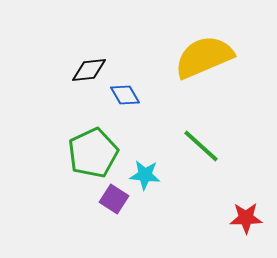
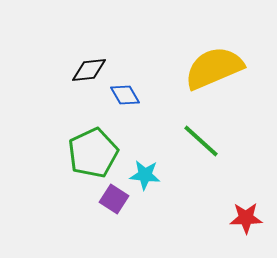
yellow semicircle: moved 10 px right, 11 px down
green line: moved 5 px up
